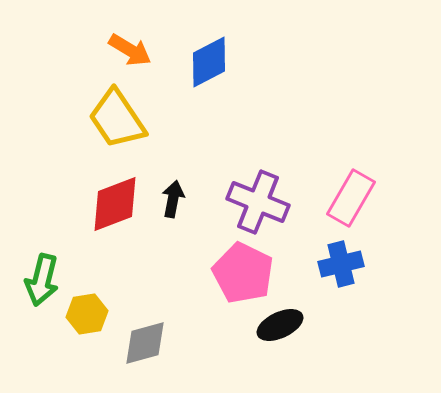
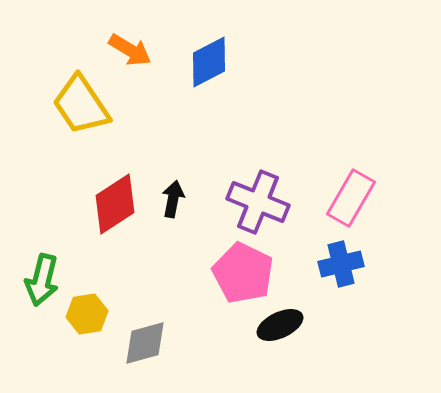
yellow trapezoid: moved 36 px left, 14 px up
red diamond: rotated 12 degrees counterclockwise
